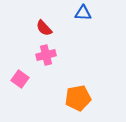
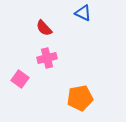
blue triangle: rotated 24 degrees clockwise
pink cross: moved 1 px right, 3 px down
orange pentagon: moved 2 px right
